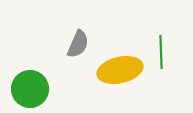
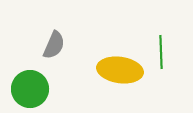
gray semicircle: moved 24 px left, 1 px down
yellow ellipse: rotated 21 degrees clockwise
